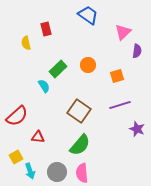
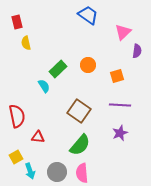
red rectangle: moved 29 px left, 7 px up
purple line: rotated 20 degrees clockwise
red semicircle: rotated 60 degrees counterclockwise
purple star: moved 17 px left, 4 px down; rotated 28 degrees clockwise
